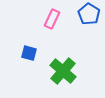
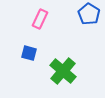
pink rectangle: moved 12 px left
